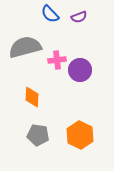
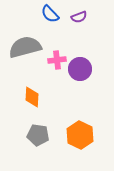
purple circle: moved 1 px up
